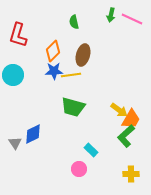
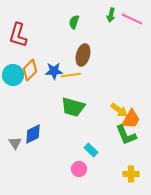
green semicircle: rotated 32 degrees clockwise
orange diamond: moved 23 px left, 19 px down
green L-shape: moved 1 px up; rotated 70 degrees counterclockwise
